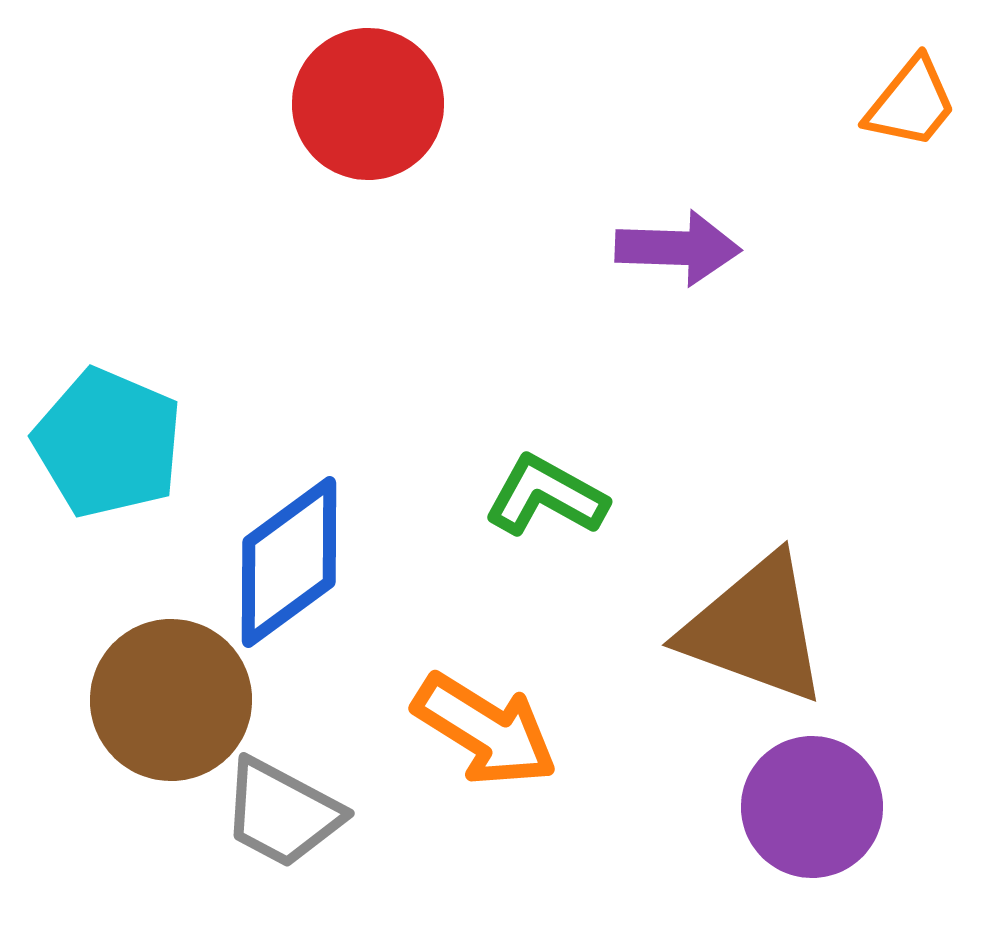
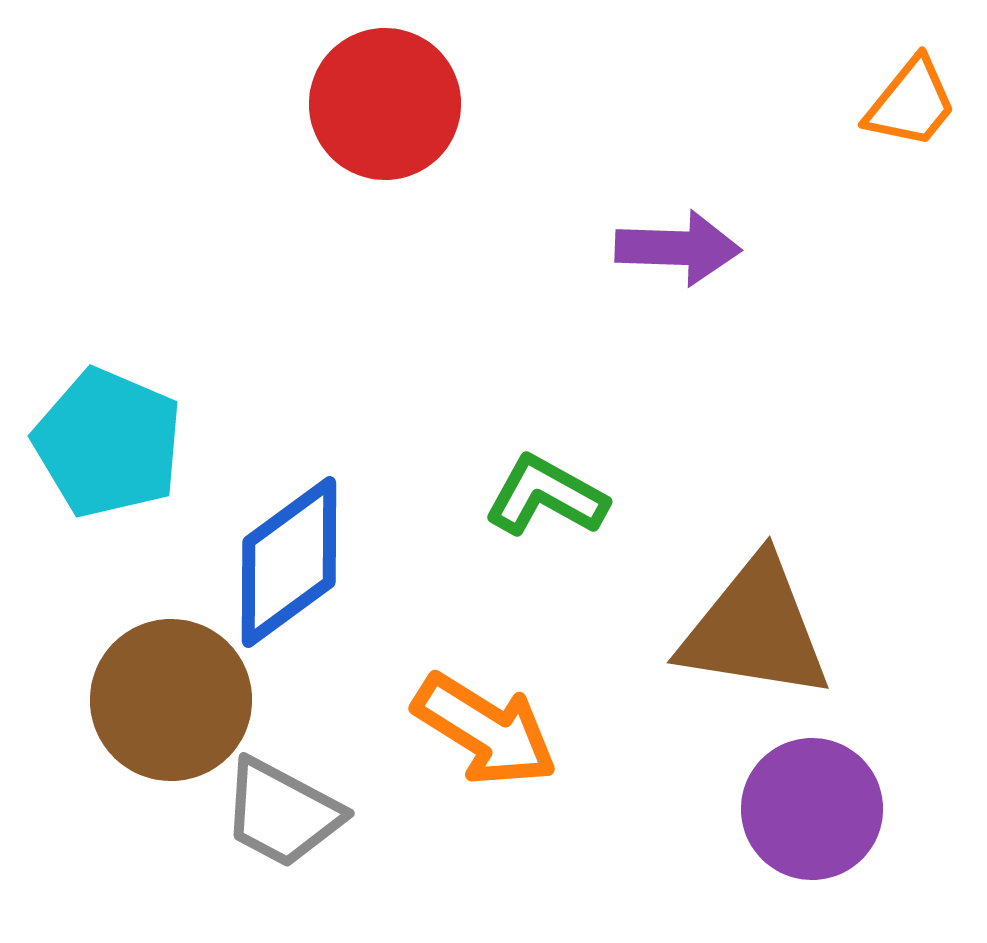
red circle: moved 17 px right
brown triangle: rotated 11 degrees counterclockwise
purple circle: moved 2 px down
